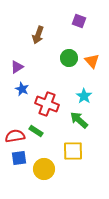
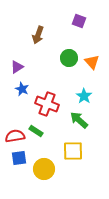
orange triangle: moved 1 px down
